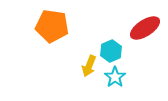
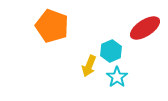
orange pentagon: rotated 12 degrees clockwise
cyan star: moved 2 px right
